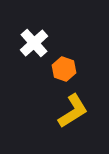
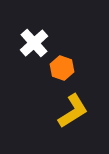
orange hexagon: moved 2 px left, 1 px up
